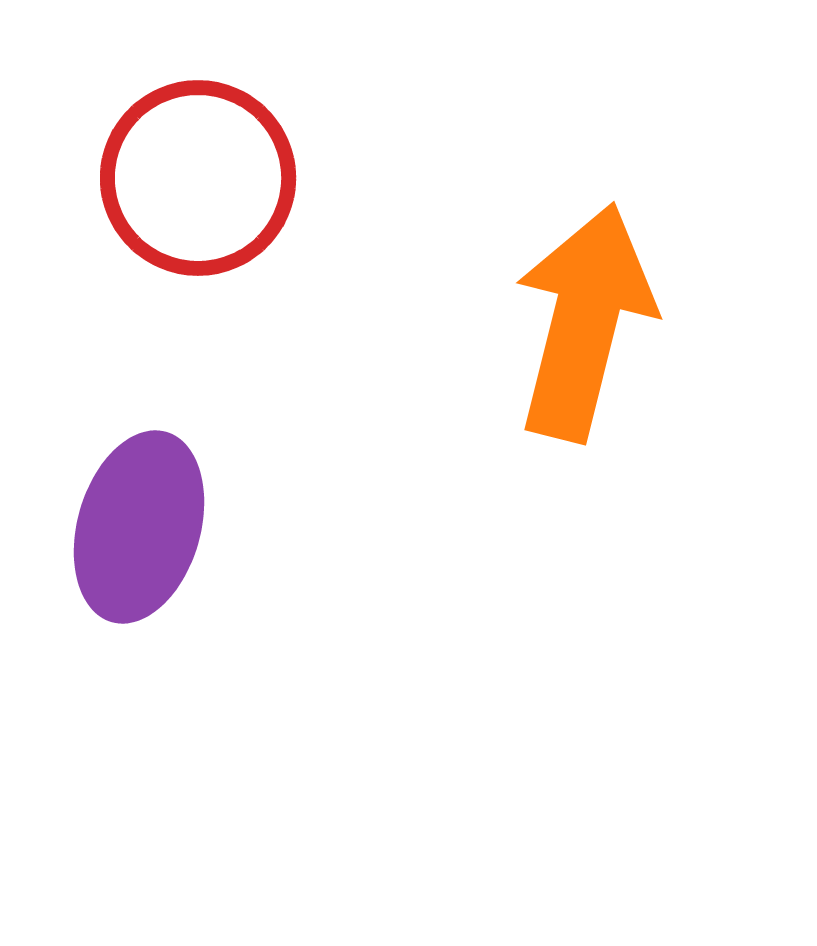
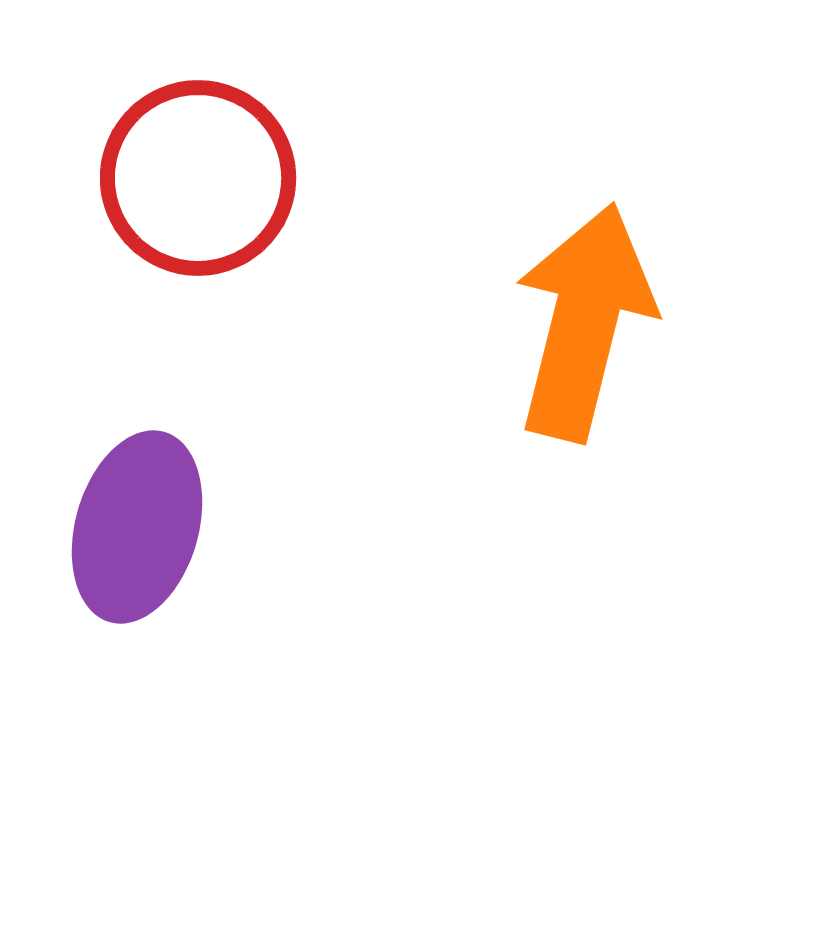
purple ellipse: moved 2 px left
